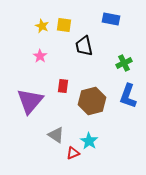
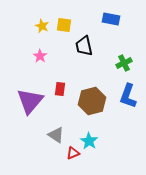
red rectangle: moved 3 px left, 3 px down
